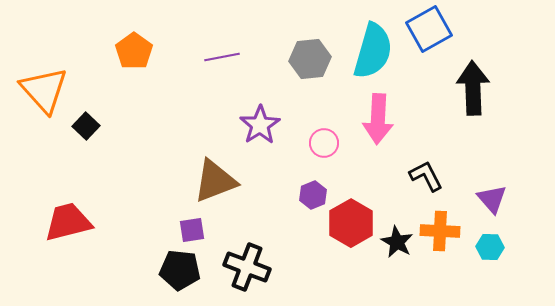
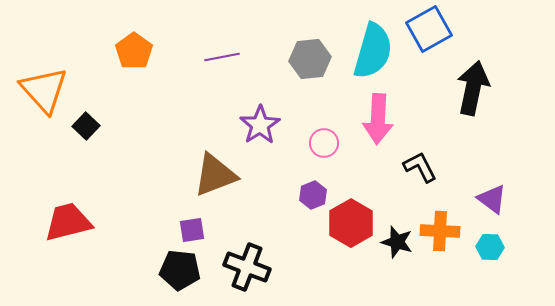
black arrow: rotated 14 degrees clockwise
black L-shape: moved 6 px left, 9 px up
brown triangle: moved 6 px up
purple triangle: rotated 12 degrees counterclockwise
black star: rotated 12 degrees counterclockwise
